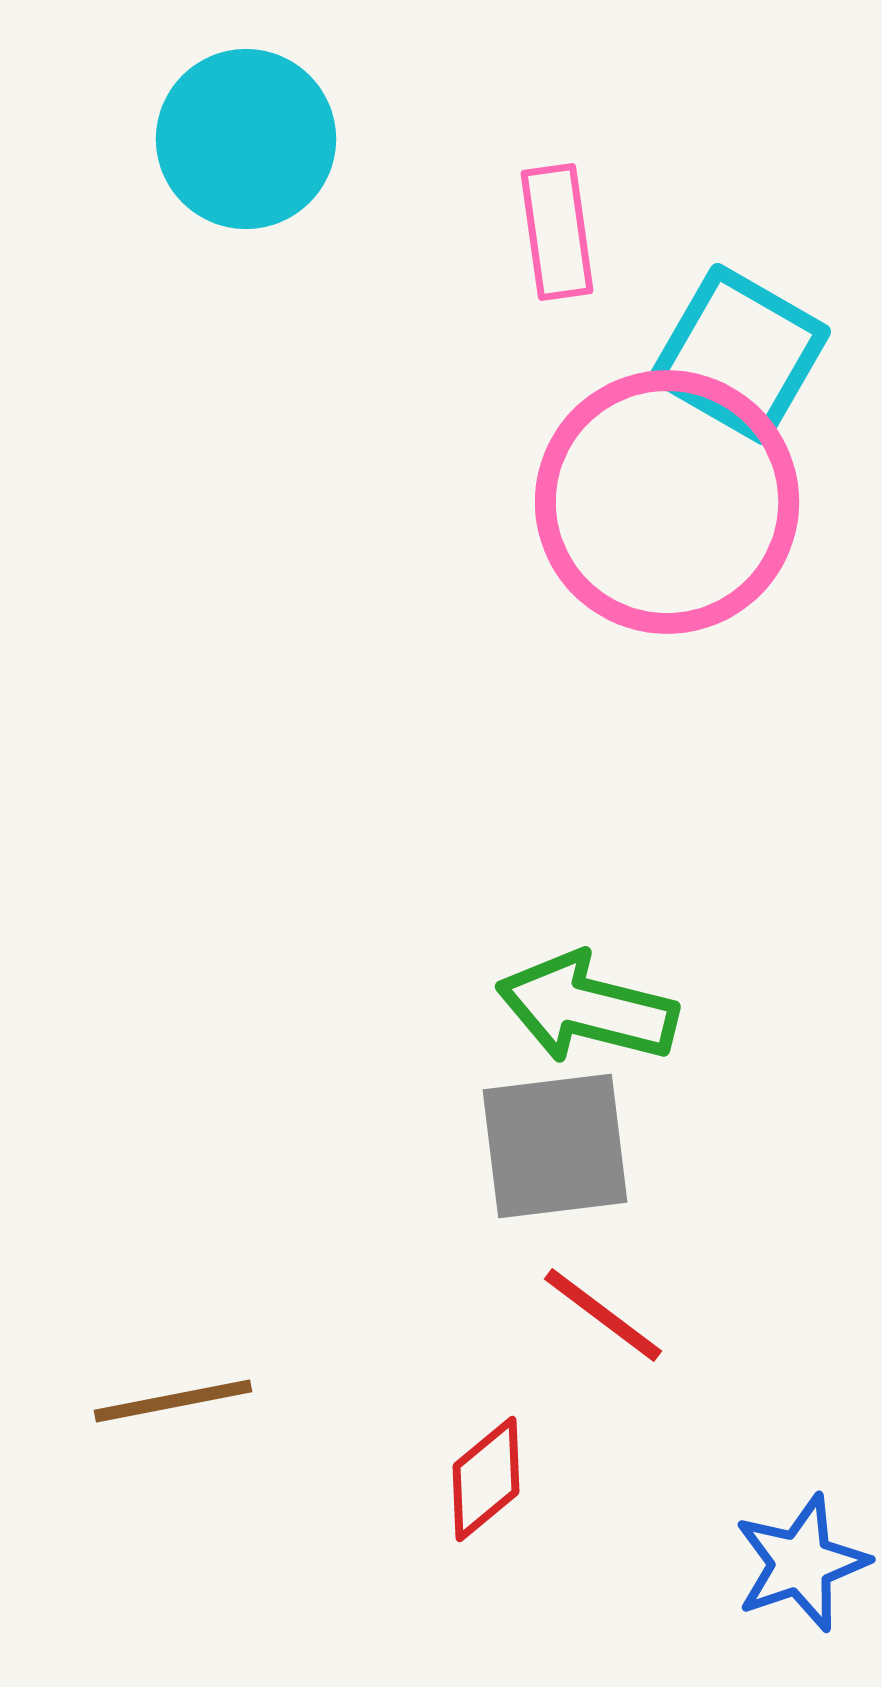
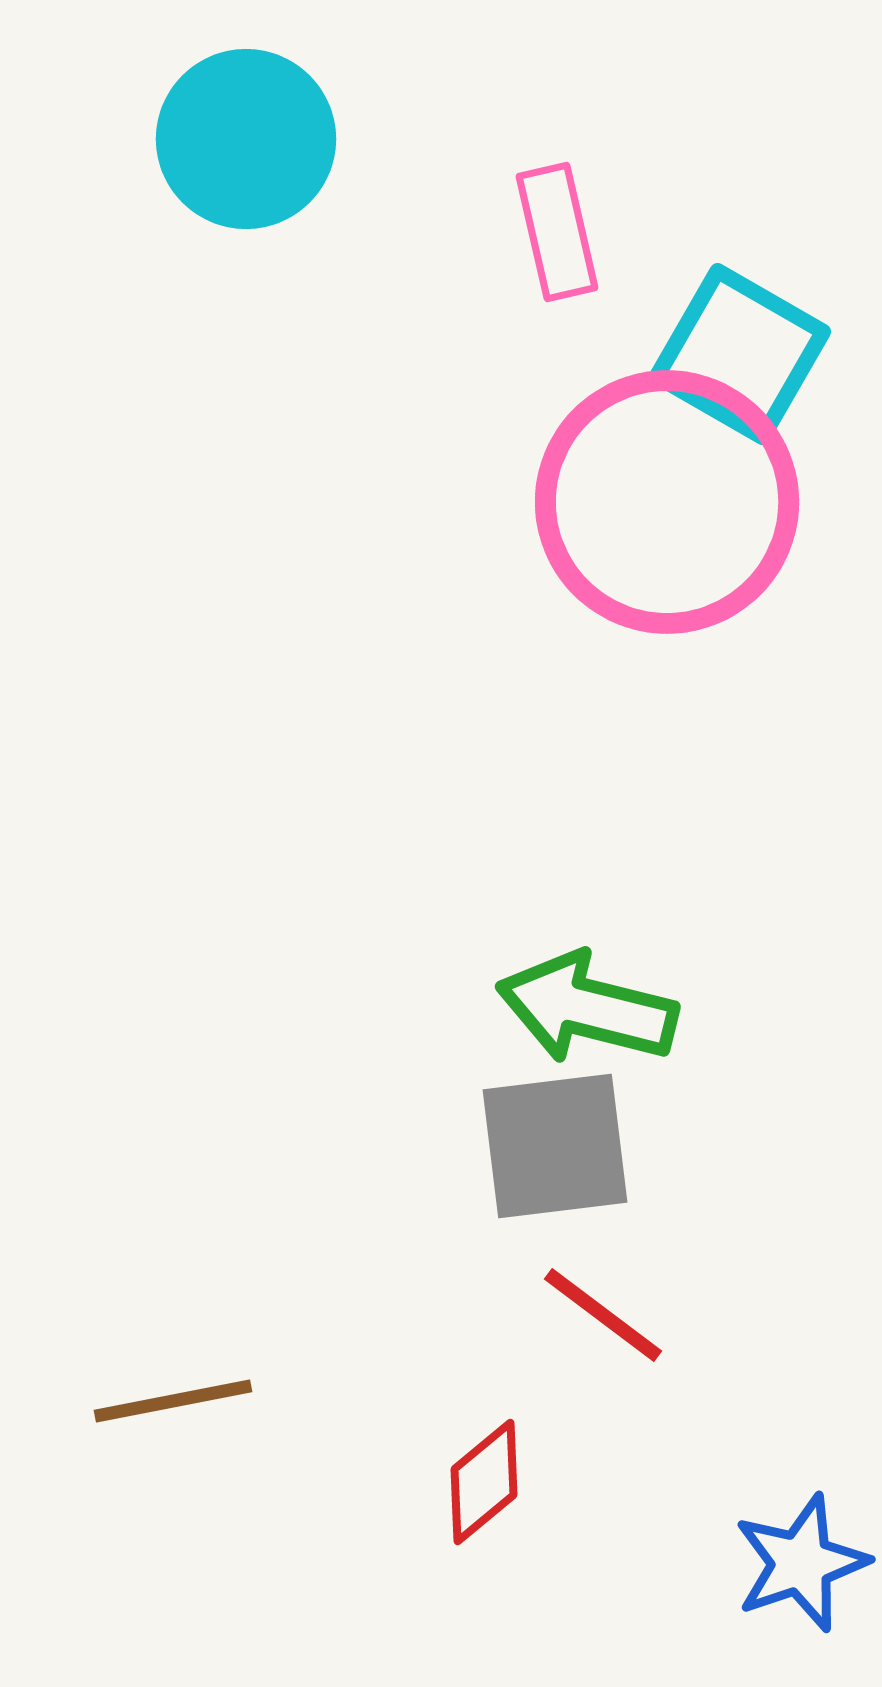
pink rectangle: rotated 5 degrees counterclockwise
red diamond: moved 2 px left, 3 px down
